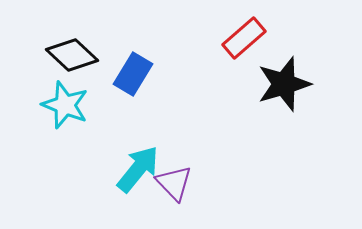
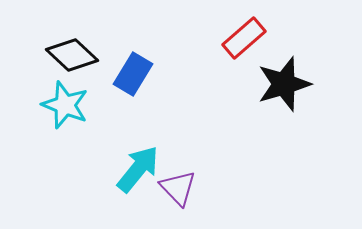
purple triangle: moved 4 px right, 5 px down
